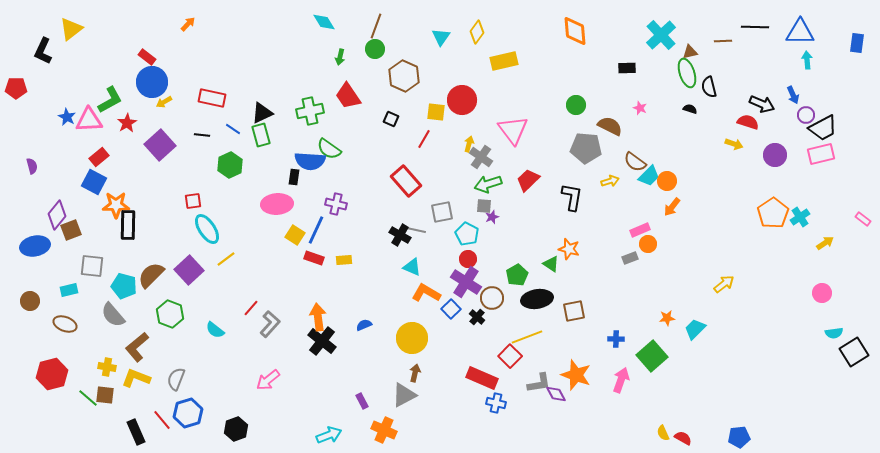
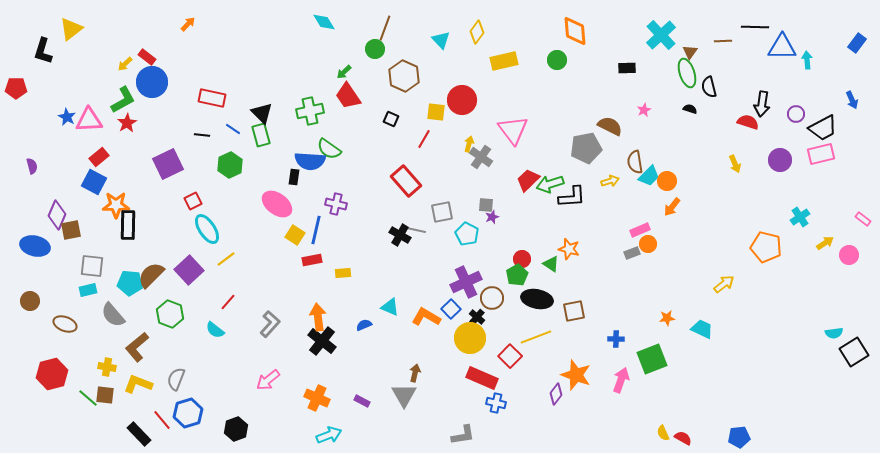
brown line at (376, 26): moved 9 px right, 2 px down
blue triangle at (800, 32): moved 18 px left, 15 px down
cyan triangle at (441, 37): moved 3 px down; rotated 18 degrees counterclockwise
blue rectangle at (857, 43): rotated 30 degrees clockwise
black L-shape at (43, 51): rotated 8 degrees counterclockwise
brown triangle at (690, 52): rotated 42 degrees counterclockwise
green arrow at (340, 57): moved 4 px right, 15 px down; rotated 35 degrees clockwise
blue arrow at (793, 95): moved 59 px right, 5 px down
green L-shape at (110, 100): moved 13 px right
yellow arrow at (164, 102): moved 39 px left, 38 px up; rotated 14 degrees counterclockwise
black arrow at (762, 104): rotated 75 degrees clockwise
green circle at (576, 105): moved 19 px left, 45 px up
pink star at (640, 108): moved 4 px right, 2 px down; rotated 24 degrees clockwise
black triangle at (262, 113): rotated 50 degrees counterclockwise
purple circle at (806, 115): moved 10 px left, 1 px up
yellow arrow at (734, 144): moved 1 px right, 20 px down; rotated 48 degrees clockwise
purple square at (160, 145): moved 8 px right, 19 px down; rotated 16 degrees clockwise
gray pentagon at (586, 148): rotated 16 degrees counterclockwise
purple circle at (775, 155): moved 5 px right, 5 px down
brown semicircle at (635, 162): rotated 45 degrees clockwise
green arrow at (488, 184): moved 62 px right
black L-shape at (572, 197): rotated 76 degrees clockwise
red square at (193, 201): rotated 18 degrees counterclockwise
pink ellipse at (277, 204): rotated 40 degrees clockwise
gray square at (484, 206): moved 2 px right, 1 px up
orange pentagon at (773, 213): moved 7 px left, 34 px down; rotated 24 degrees counterclockwise
purple diamond at (57, 215): rotated 16 degrees counterclockwise
brown square at (71, 230): rotated 10 degrees clockwise
blue line at (316, 230): rotated 12 degrees counterclockwise
blue ellipse at (35, 246): rotated 24 degrees clockwise
red rectangle at (314, 258): moved 2 px left, 2 px down; rotated 30 degrees counterclockwise
gray rectangle at (630, 258): moved 2 px right, 5 px up
red circle at (468, 259): moved 54 px right
yellow rectangle at (344, 260): moved 1 px left, 13 px down
cyan triangle at (412, 267): moved 22 px left, 40 px down
purple cross at (466, 282): rotated 32 degrees clockwise
cyan pentagon at (124, 286): moved 6 px right, 3 px up; rotated 10 degrees counterclockwise
cyan rectangle at (69, 290): moved 19 px right
orange L-shape at (426, 293): moved 24 px down
pink circle at (822, 293): moved 27 px right, 38 px up
black ellipse at (537, 299): rotated 20 degrees clockwise
red line at (251, 308): moved 23 px left, 6 px up
cyan trapezoid at (695, 329): moved 7 px right; rotated 70 degrees clockwise
yellow line at (527, 337): moved 9 px right
yellow circle at (412, 338): moved 58 px right
green square at (652, 356): moved 3 px down; rotated 20 degrees clockwise
yellow L-shape at (136, 378): moved 2 px right, 6 px down
gray L-shape at (539, 383): moved 76 px left, 52 px down
purple diamond at (556, 394): rotated 65 degrees clockwise
gray triangle at (404, 395): rotated 32 degrees counterclockwise
purple rectangle at (362, 401): rotated 35 degrees counterclockwise
orange cross at (384, 430): moved 67 px left, 32 px up
black rectangle at (136, 432): moved 3 px right, 2 px down; rotated 20 degrees counterclockwise
